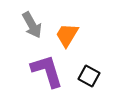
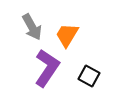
gray arrow: moved 2 px down
purple L-shape: moved 3 px up; rotated 51 degrees clockwise
